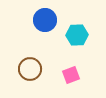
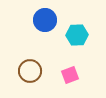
brown circle: moved 2 px down
pink square: moved 1 px left
